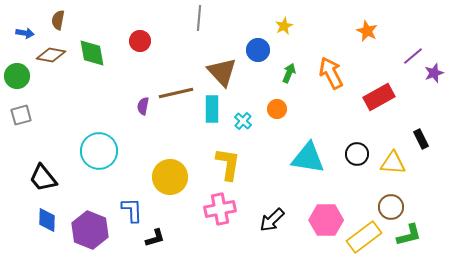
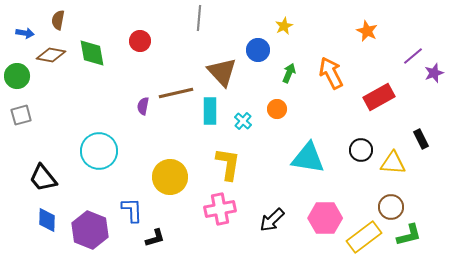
cyan rectangle: moved 2 px left, 2 px down
black circle: moved 4 px right, 4 px up
pink hexagon: moved 1 px left, 2 px up
